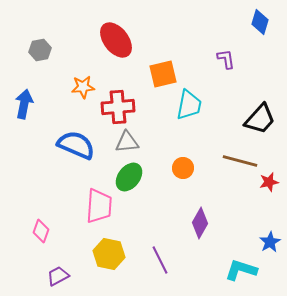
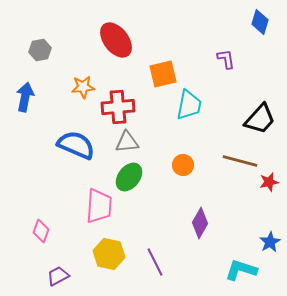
blue arrow: moved 1 px right, 7 px up
orange circle: moved 3 px up
purple line: moved 5 px left, 2 px down
